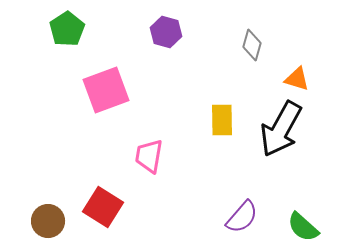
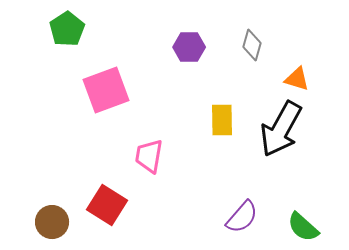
purple hexagon: moved 23 px right, 15 px down; rotated 16 degrees counterclockwise
red square: moved 4 px right, 2 px up
brown circle: moved 4 px right, 1 px down
